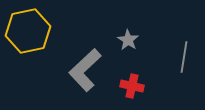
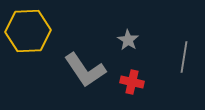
yellow hexagon: rotated 9 degrees clockwise
gray L-shape: rotated 81 degrees counterclockwise
red cross: moved 4 px up
